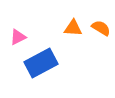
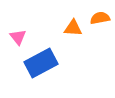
orange semicircle: moved 1 px left, 10 px up; rotated 42 degrees counterclockwise
pink triangle: rotated 42 degrees counterclockwise
